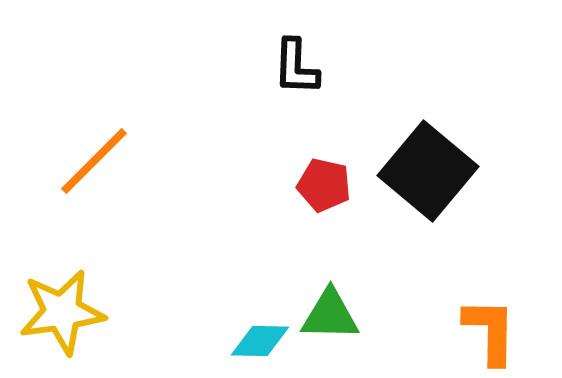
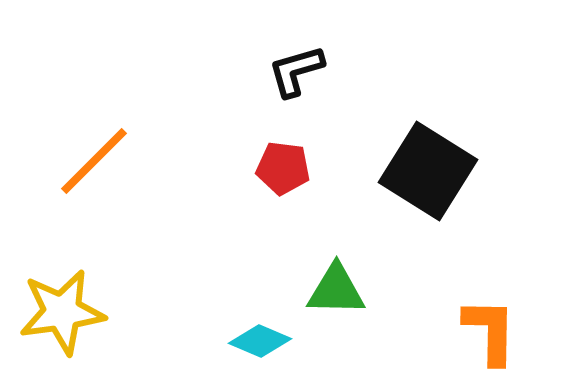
black L-shape: moved 4 px down; rotated 72 degrees clockwise
black square: rotated 8 degrees counterclockwise
red pentagon: moved 41 px left, 17 px up; rotated 6 degrees counterclockwise
green triangle: moved 6 px right, 25 px up
cyan diamond: rotated 22 degrees clockwise
